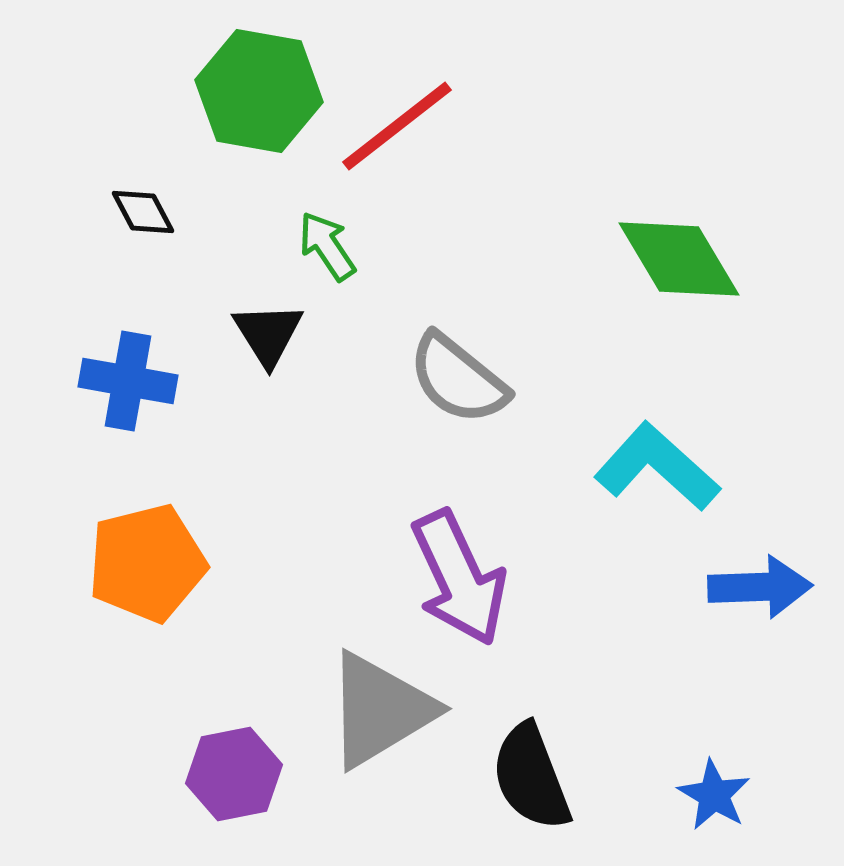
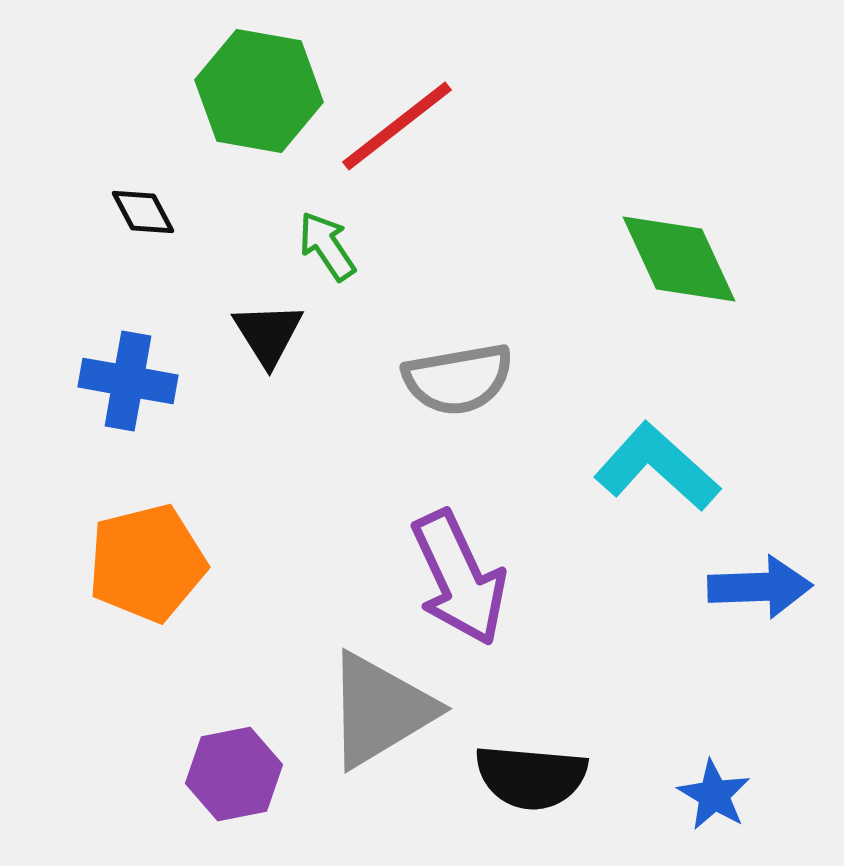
green diamond: rotated 6 degrees clockwise
gray semicircle: rotated 49 degrees counterclockwise
black semicircle: rotated 64 degrees counterclockwise
